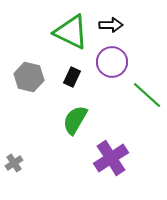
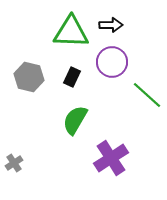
green triangle: rotated 24 degrees counterclockwise
